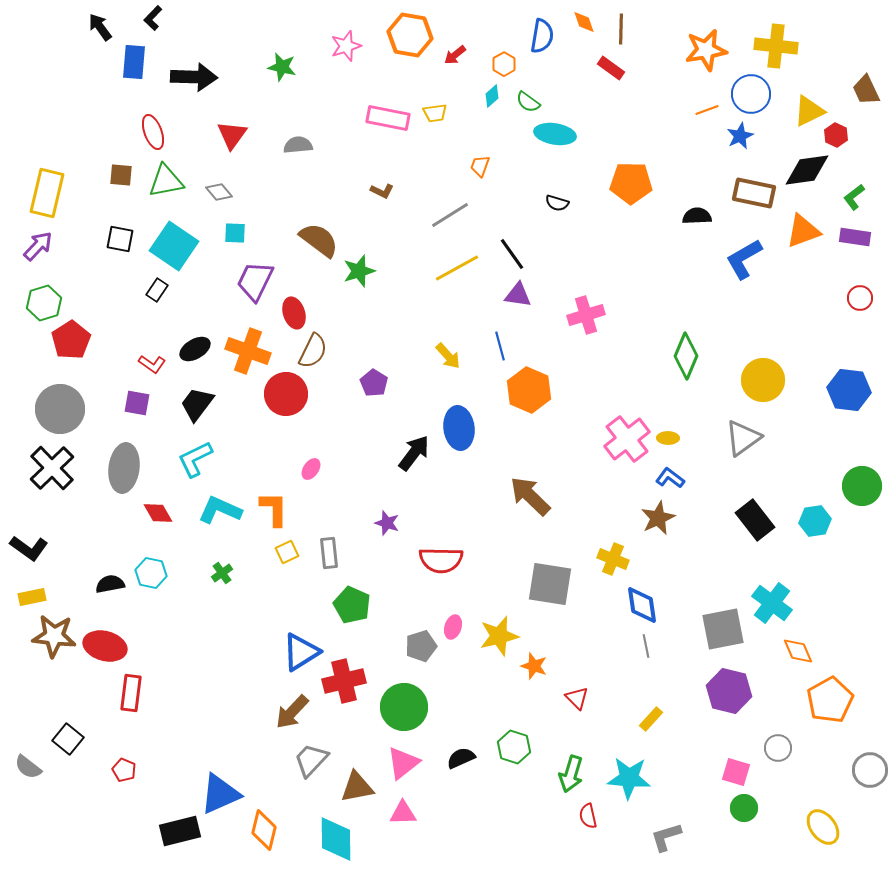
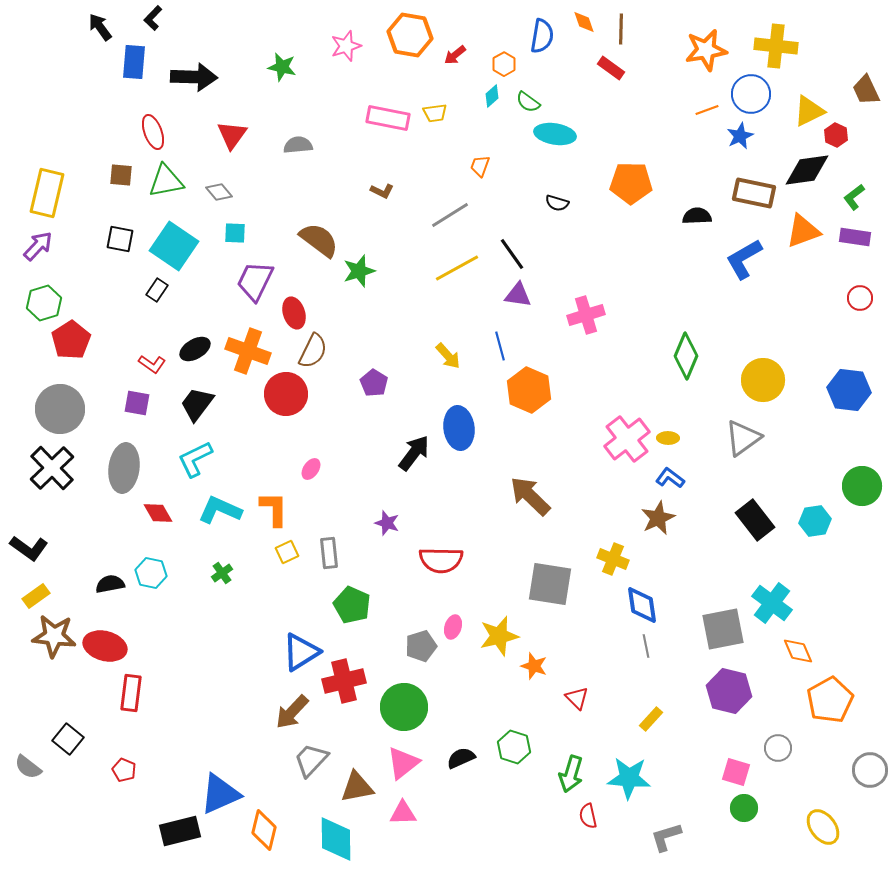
yellow rectangle at (32, 597): moved 4 px right, 1 px up; rotated 24 degrees counterclockwise
